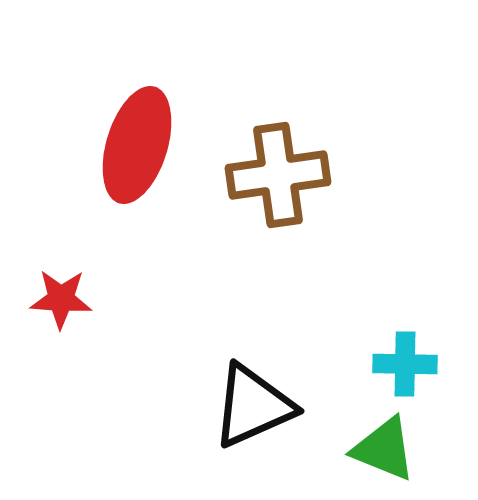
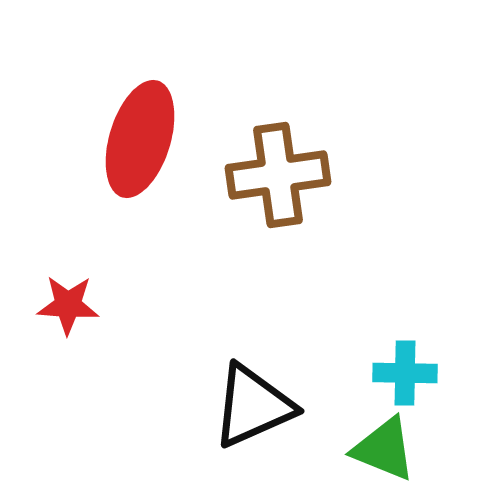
red ellipse: moved 3 px right, 6 px up
red star: moved 7 px right, 6 px down
cyan cross: moved 9 px down
